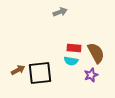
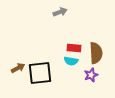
brown semicircle: rotated 25 degrees clockwise
brown arrow: moved 2 px up
